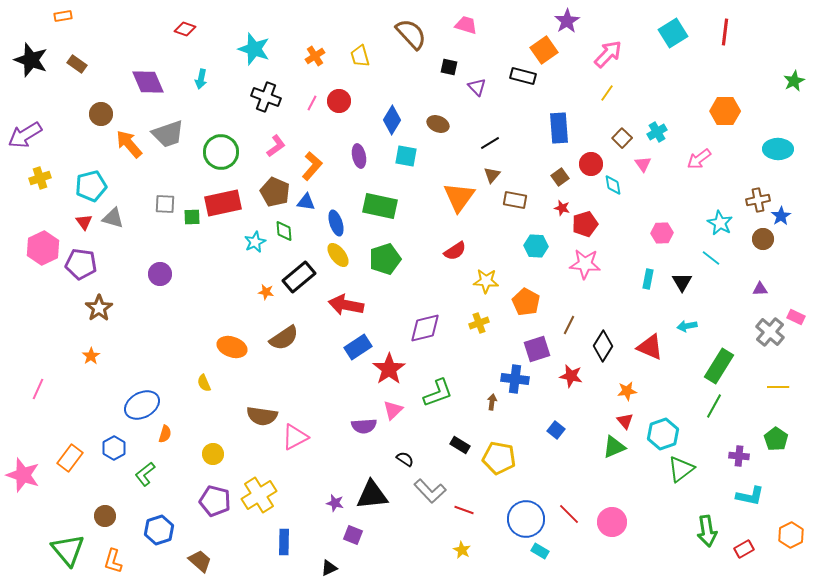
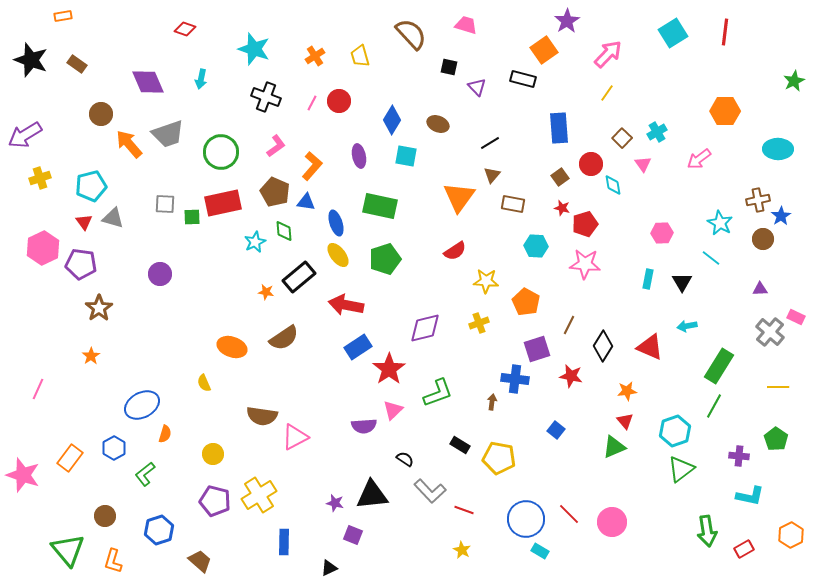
black rectangle at (523, 76): moved 3 px down
brown rectangle at (515, 200): moved 2 px left, 4 px down
cyan hexagon at (663, 434): moved 12 px right, 3 px up
